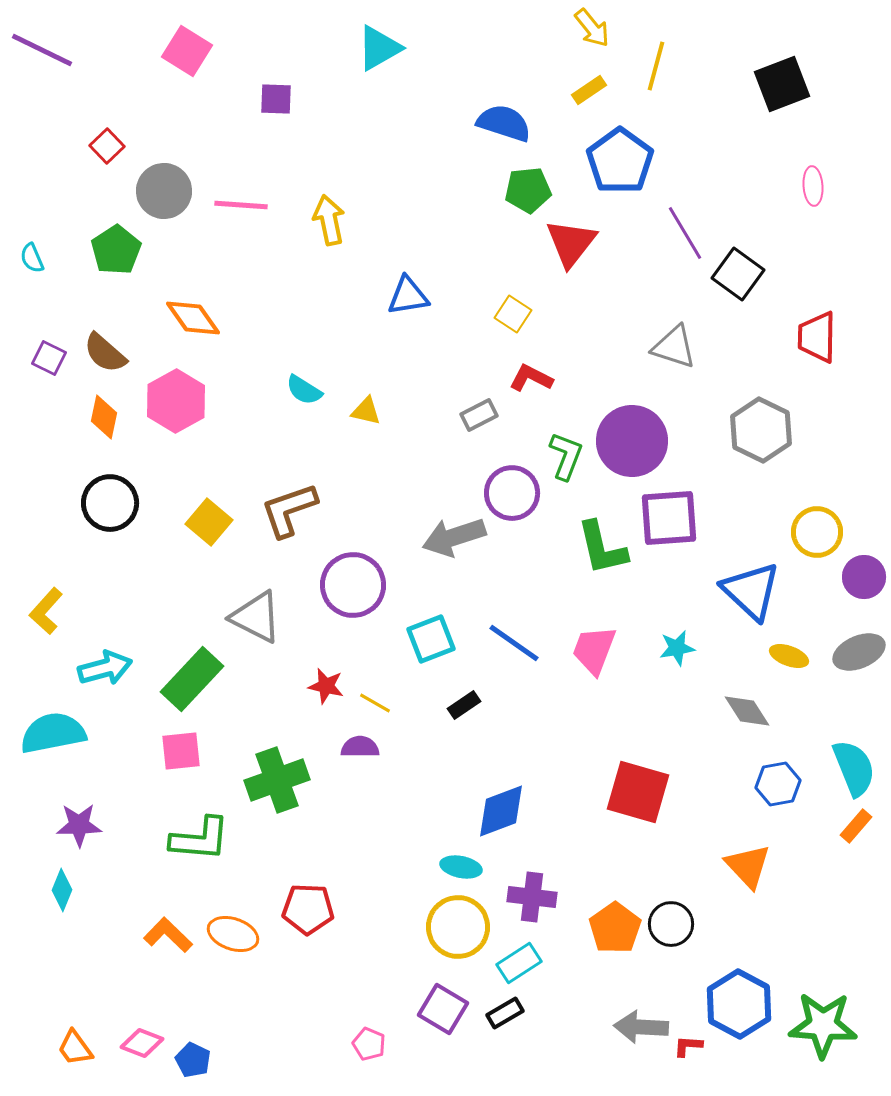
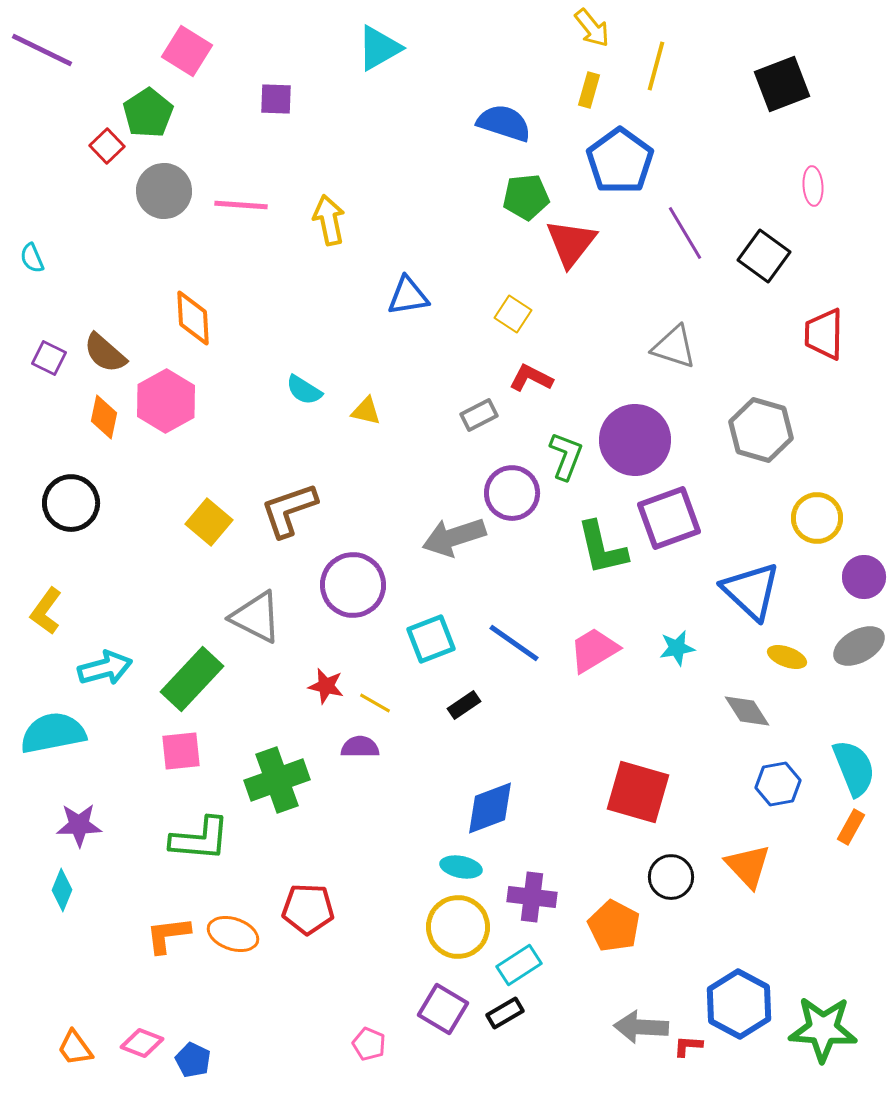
yellow rectangle at (589, 90): rotated 40 degrees counterclockwise
green pentagon at (528, 190): moved 2 px left, 7 px down
green pentagon at (116, 250): moved 32 px right, 137 px up
black square at (738, 274): moved 26 px right, 18 px up
orange diamond at (193, 318): rotated 32 degrees clockwise
red trapezoid at (817, 337): moved 7 px right, 3 px up
pink hexagon at (176, 401): moved 10 px left
gray hexagon at (761, 430): rotated 10 degrees counterclockwise
purple circle at (632, 441): moved 3 px right, 1 px up
black circle at (110, 503): moved 39 px left
purple square at (669, 518): rotated 16 degrees counterclockwise
yellow circle at (817, 532): moved 14 px up
yellow L-shape at (46, 611): rotated 6 degrees counterclockwise
pink trapezoid at (594, 650): rotated 38 degrees clockwise
gray ellipse at (859, 652): moved 6 px up; rotated 6 degrees counterclockwise
yellow ellipse at (789, 656): moved 2 px left, 1 px down
blue diamond at (501, 811): moved 11 px left, 3 px up
orange rectangle at (856, 826): moved 5 px left, 1 px down; rotated 12 degrees counterclockwise
black circle at (671, 924): moved 47 px up
orange pentagon at (615, 928): moved 1 px left, 2 px up; rotated 9 degrees counterclockwise
orange L-shape at (168, 935): rotated 51 degrees counterclockwise
cyan rectangle at (519, 963): moved 2 px down
green star at (823, 1025): moved 4 px down
